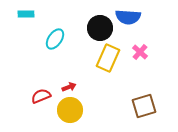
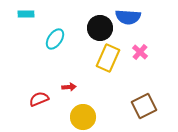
red arrow: rotated 16 degrees clockwise
red semicircle: moved 2 px left, 3 px down
brown square: rotated 10 degrees counterclockwise
yellow circle: moved 13 px right, 7 px down
